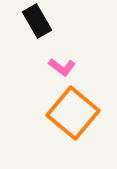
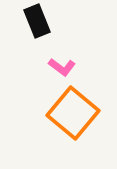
black rectangle: rotated 8 degrees clockwise
